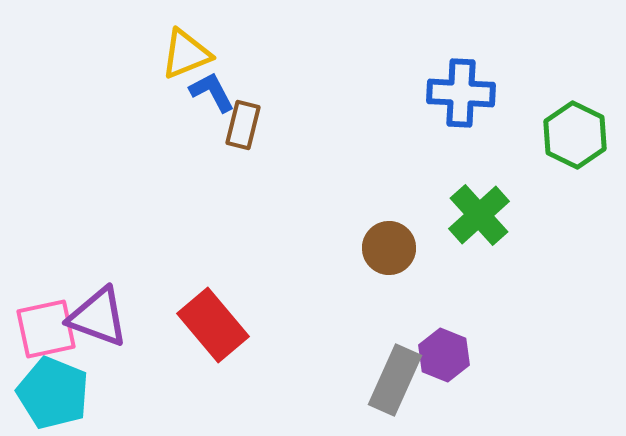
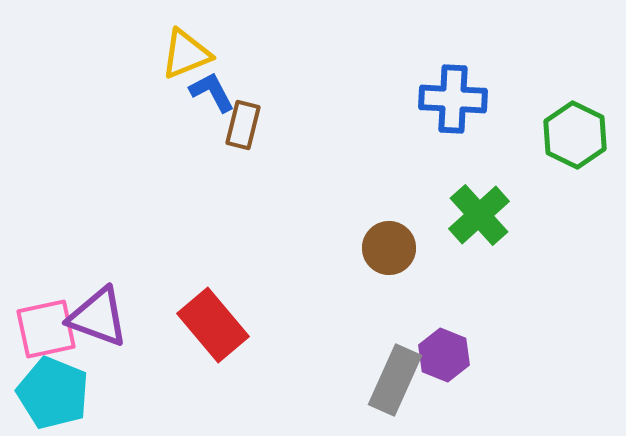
blue cross: moved 8 px left, 6 px down
